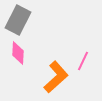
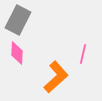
pink diamond: moved 1 px left
pink line: moved 7 px up; rotated 12 degrees counterclockwise
